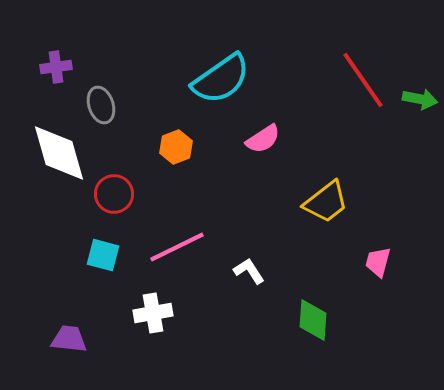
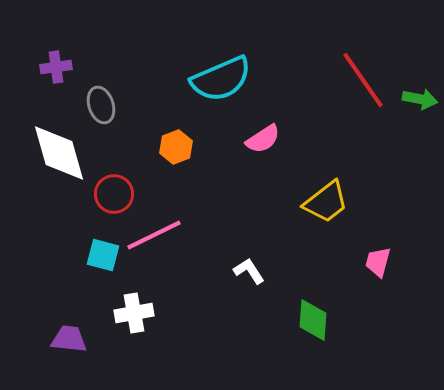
cyan semicircle: rotated 12 degrees clockwise
pink line: moved 23 px left, 12 px up
white cross: moved 19 px left
